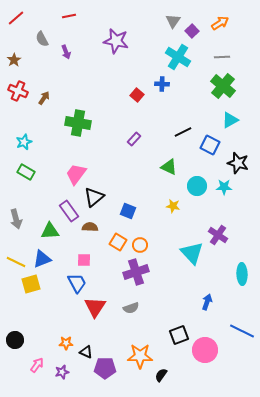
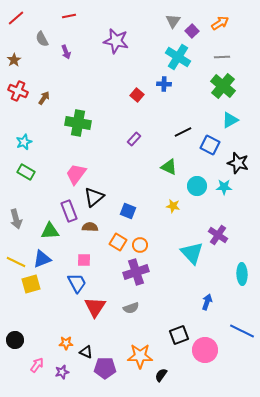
blue cross at (162, 84): moved 2 px right
purple rectangle at (69, 211): rotated 15 degrees clockwise
